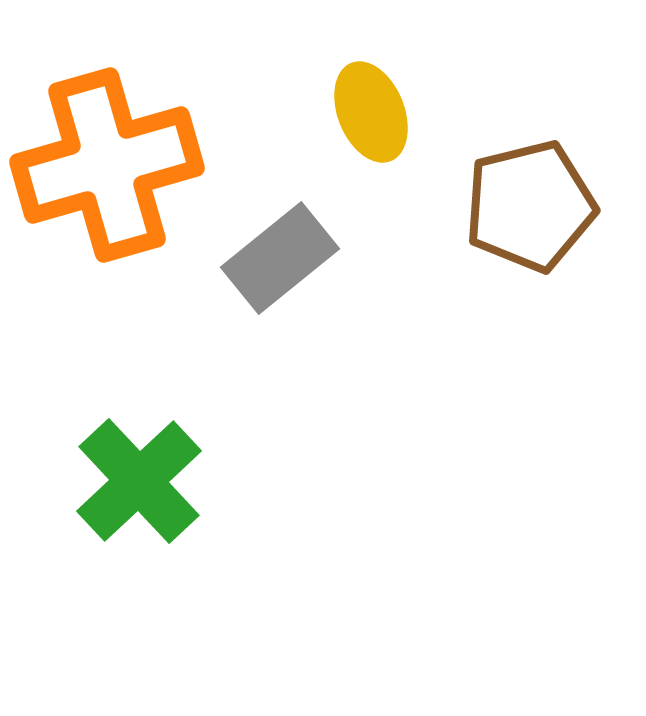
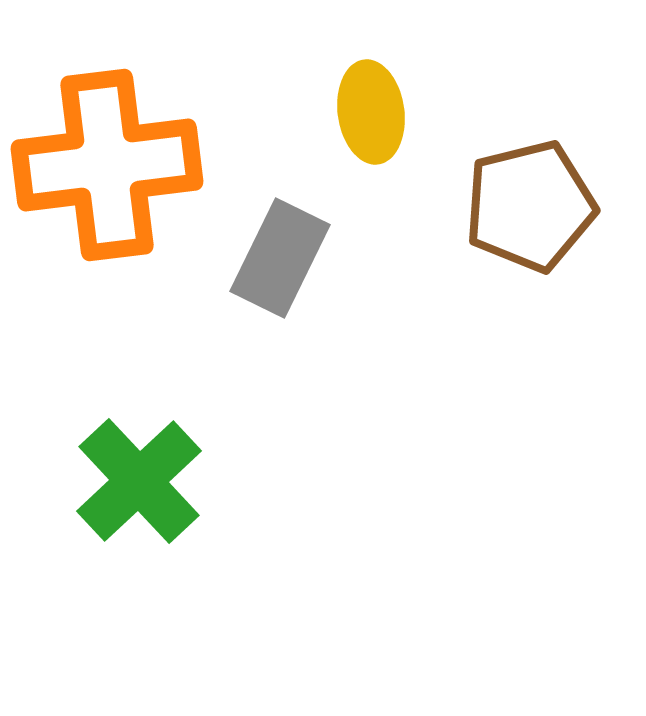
yellow ellipse: rotated 14 degrees clockwise
orange cross: rotated 9 degrees clockwise
gray rectangle: rotated 25 degrees counterclockwise
